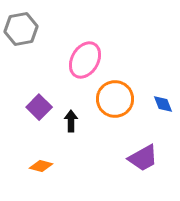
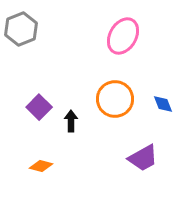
gray hexagon: rotated 12 degrees counterclockwise
pink ellipse: moved 38 px right, 24 px up
